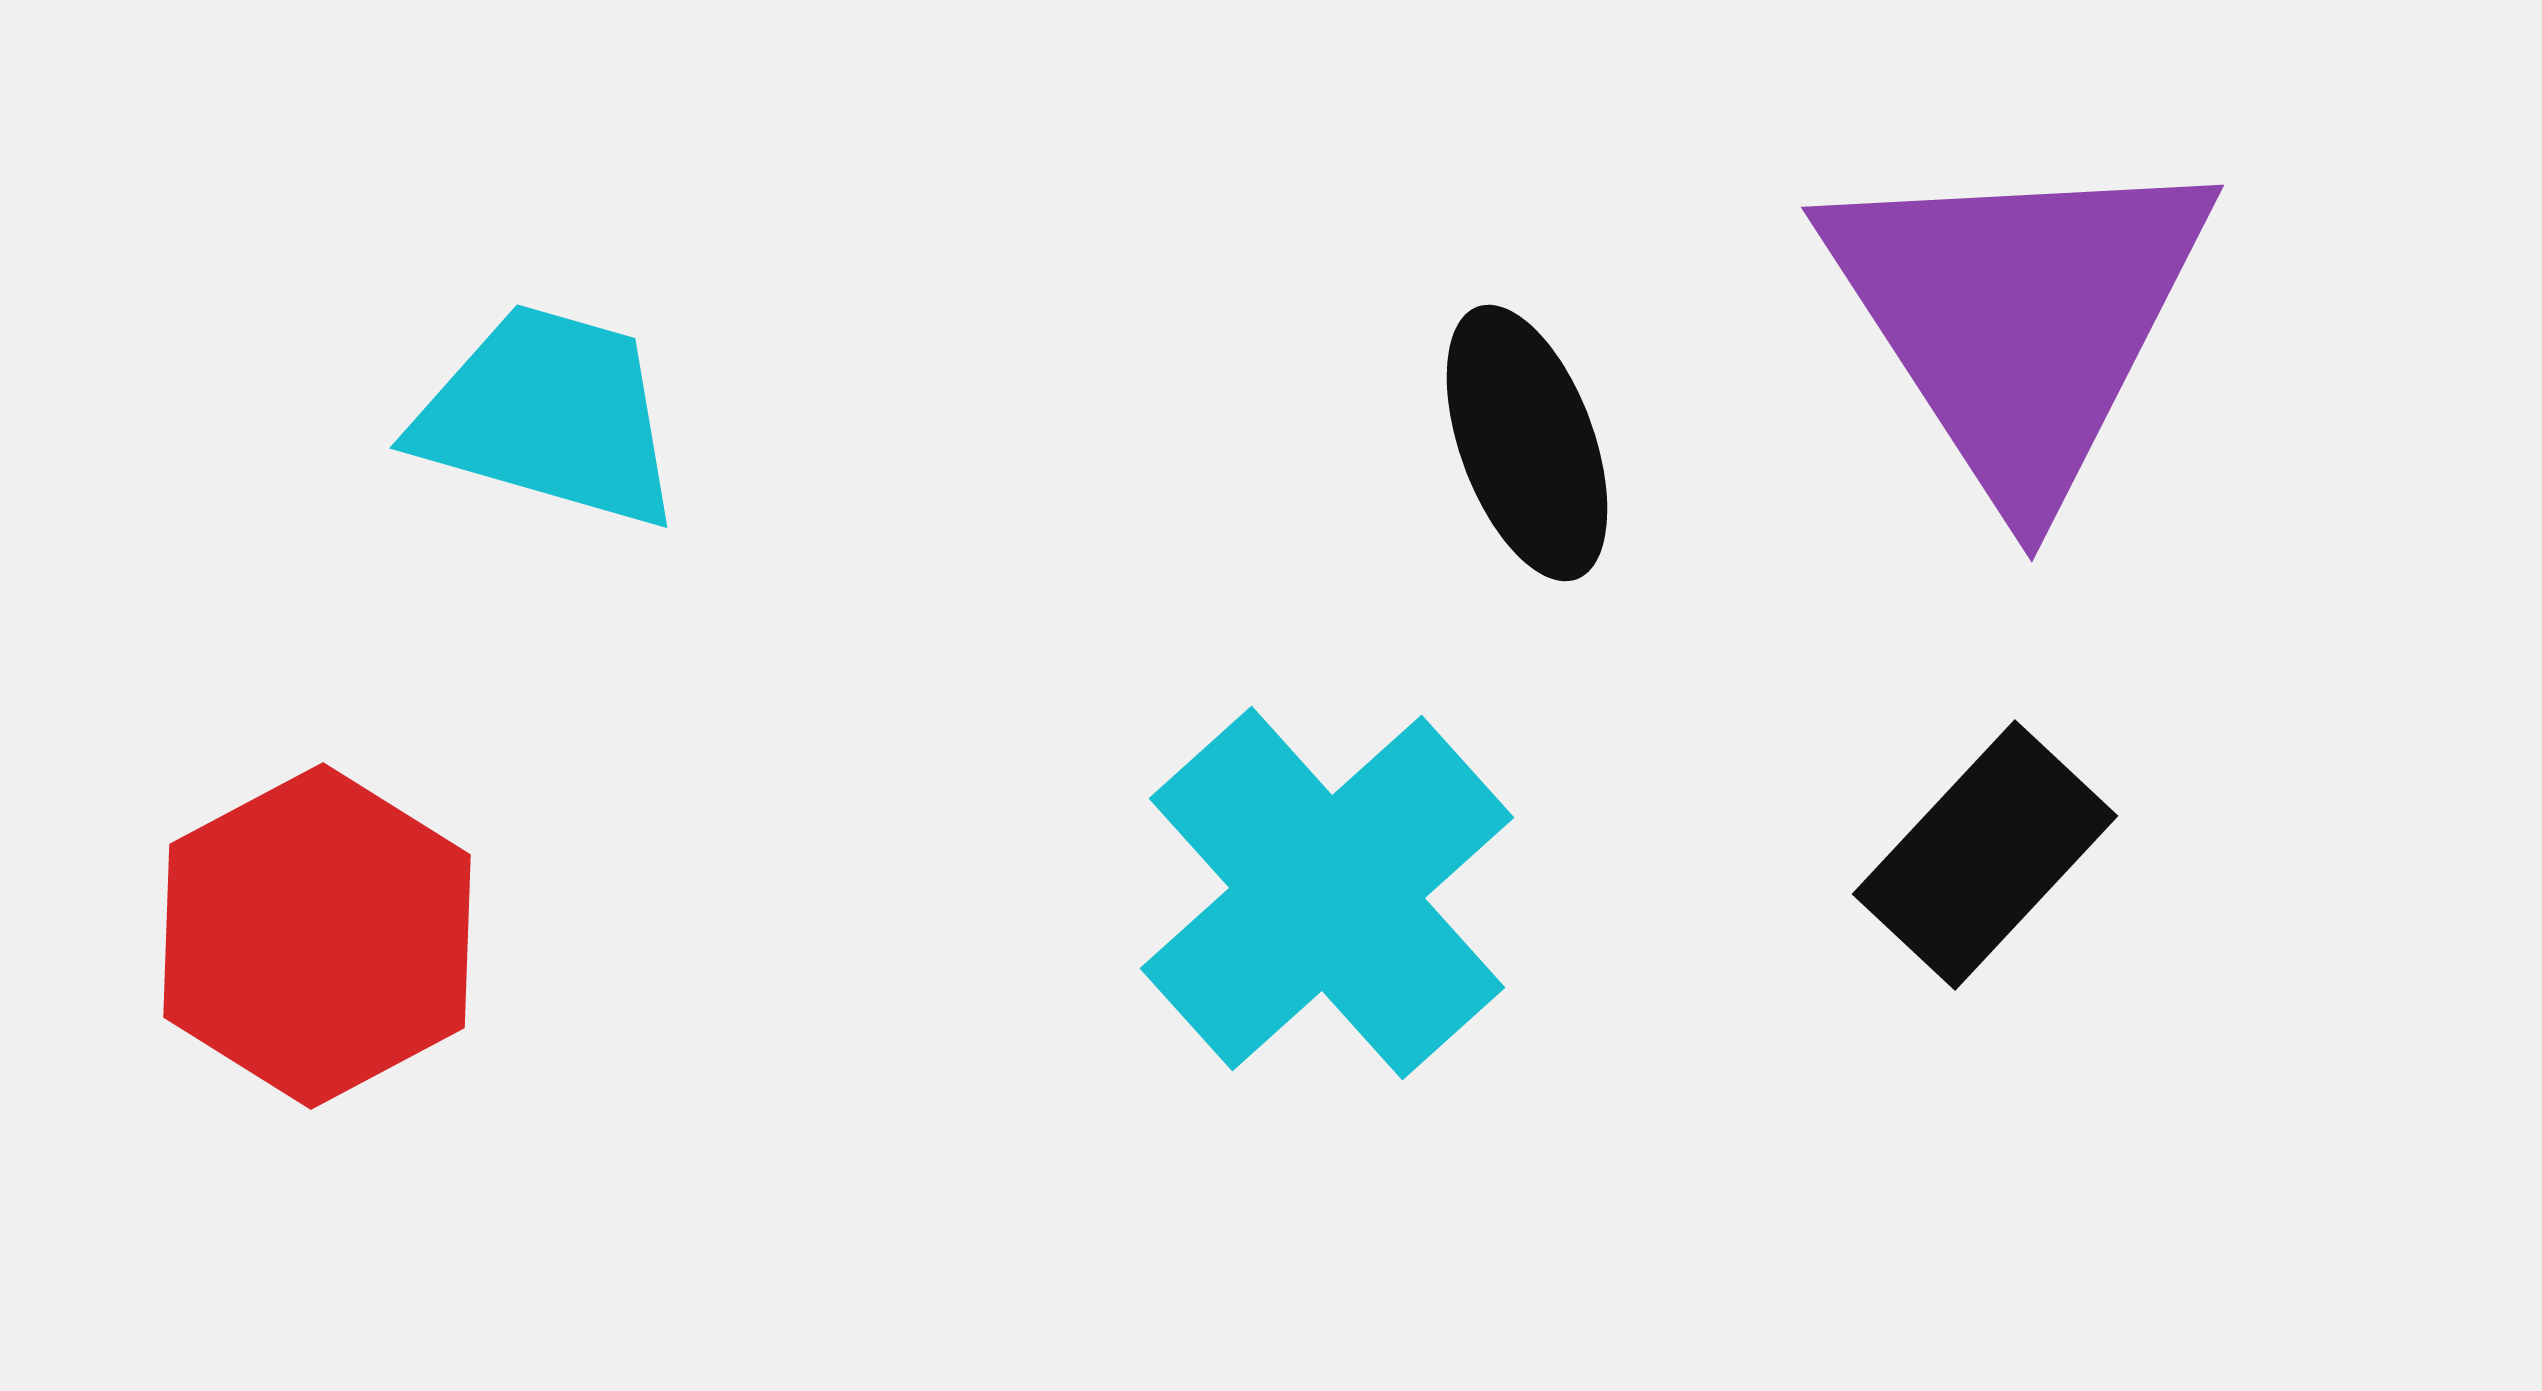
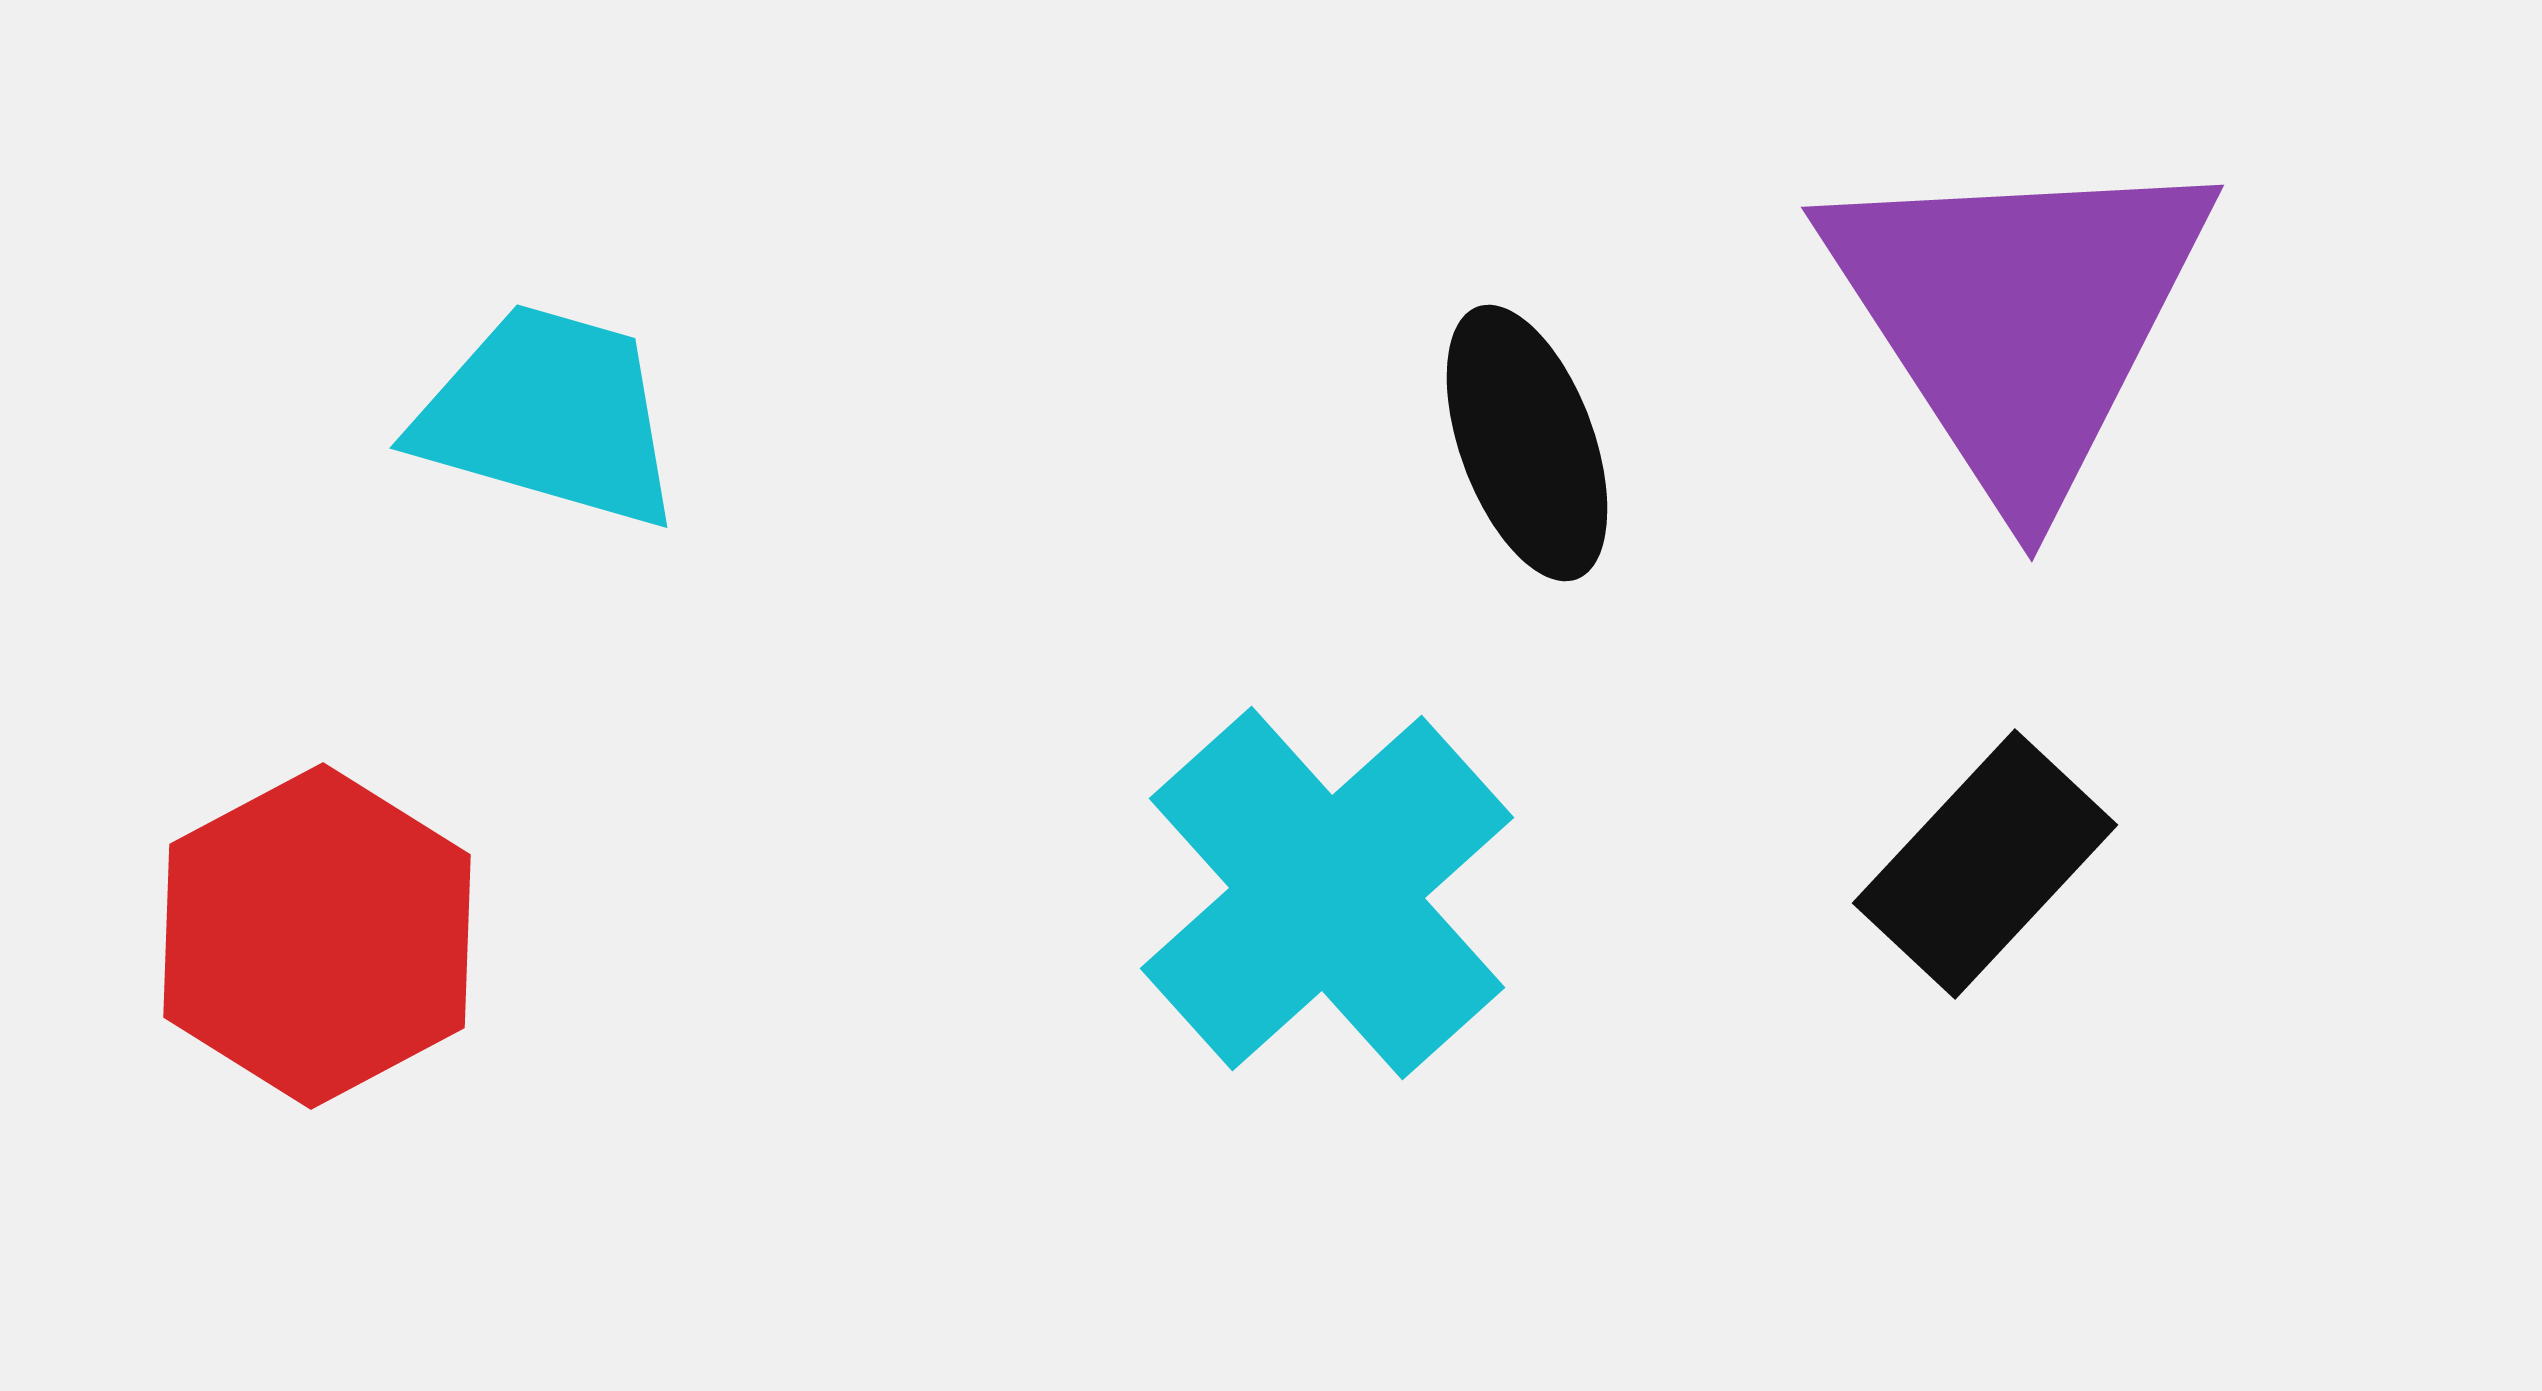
black rectangle: moved 9 px down
